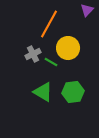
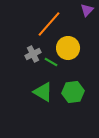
orange line: rotated 12 degrees clockwise
